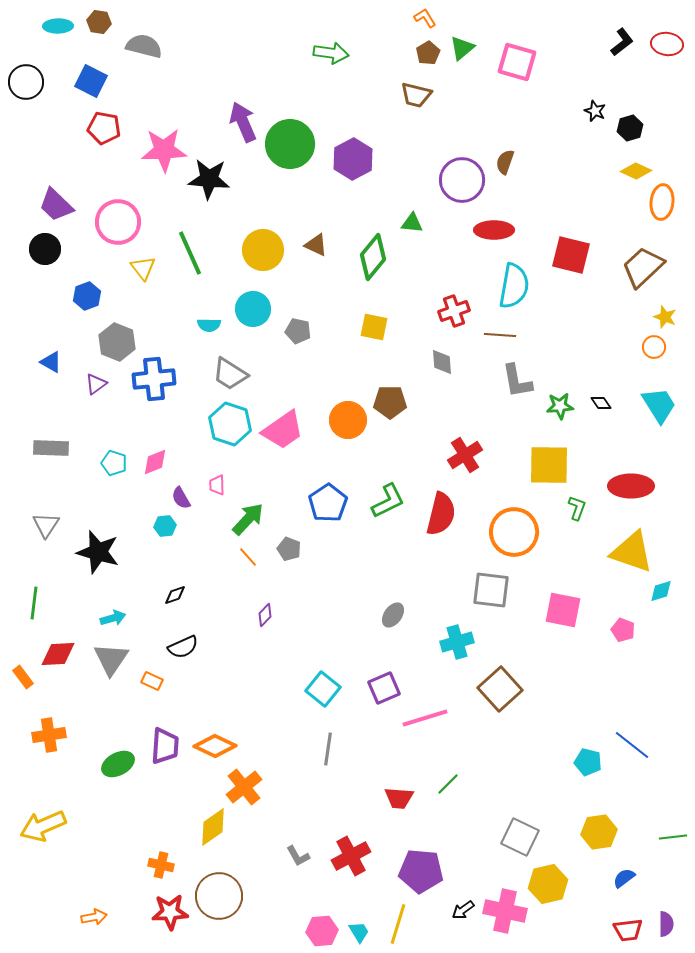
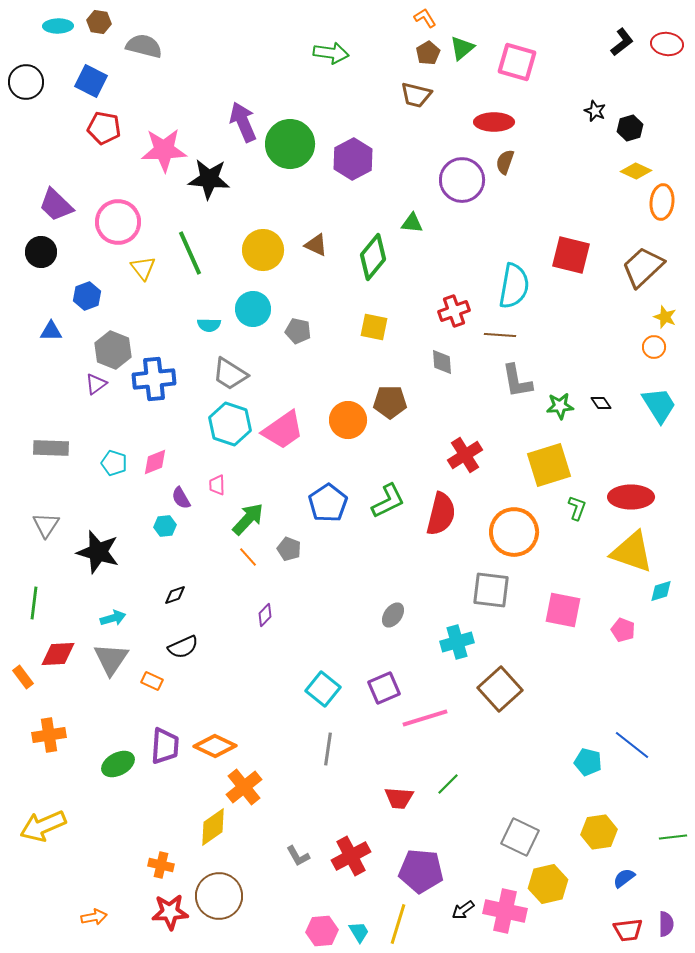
red ellipse at (494, 230): moved 108 px up
black circle at (45, 249): moved 4 px left, 3 px down
gray hexagon at (117, 342): moved 4 px left, 8 px down
blue triangle at (51, 362): moved 31 px up; rotated 30 degrees counterclockwise
yellow square at (549, 465): rotated 18 degrees counterclockwise
red ellipse at (631, 486): moved 11 px down
